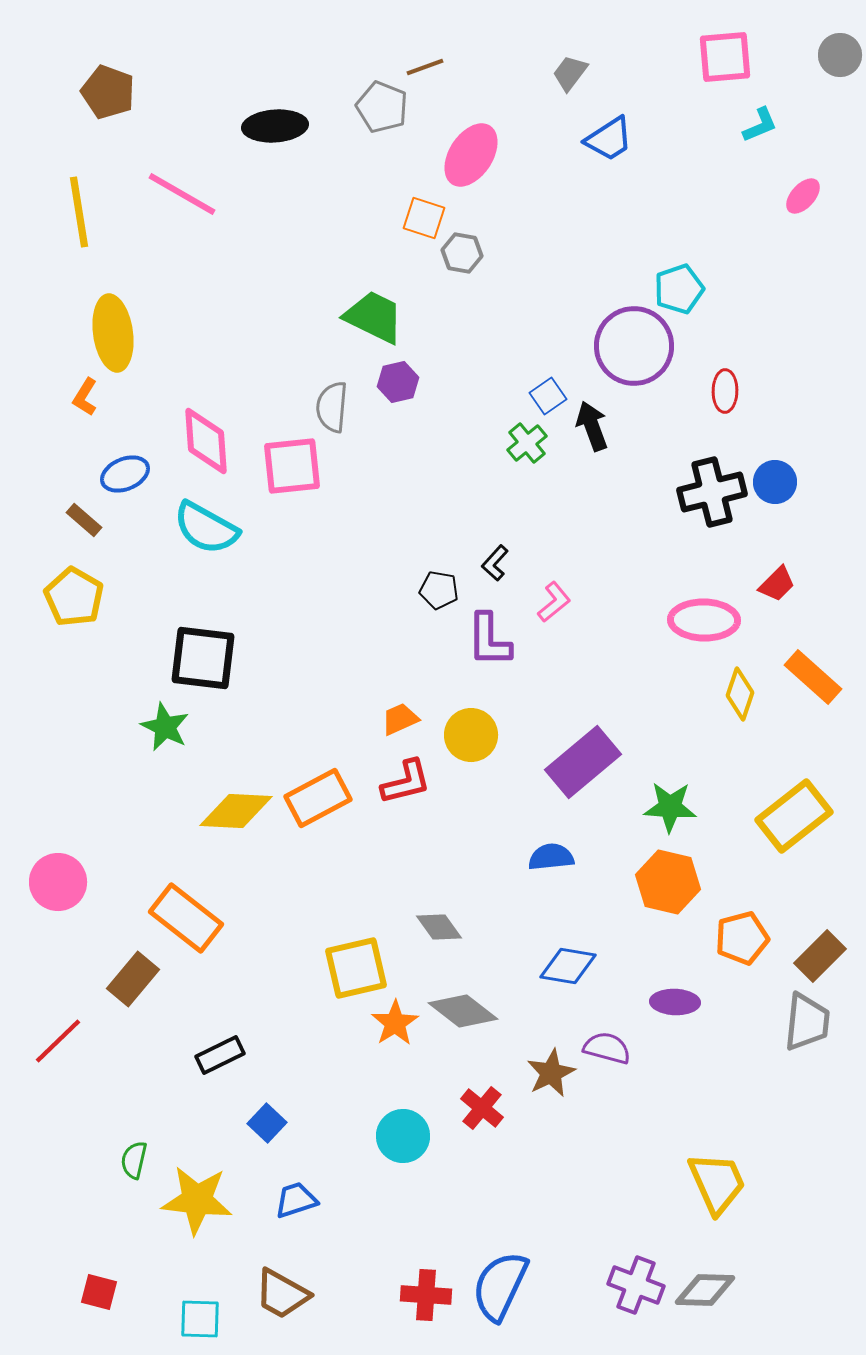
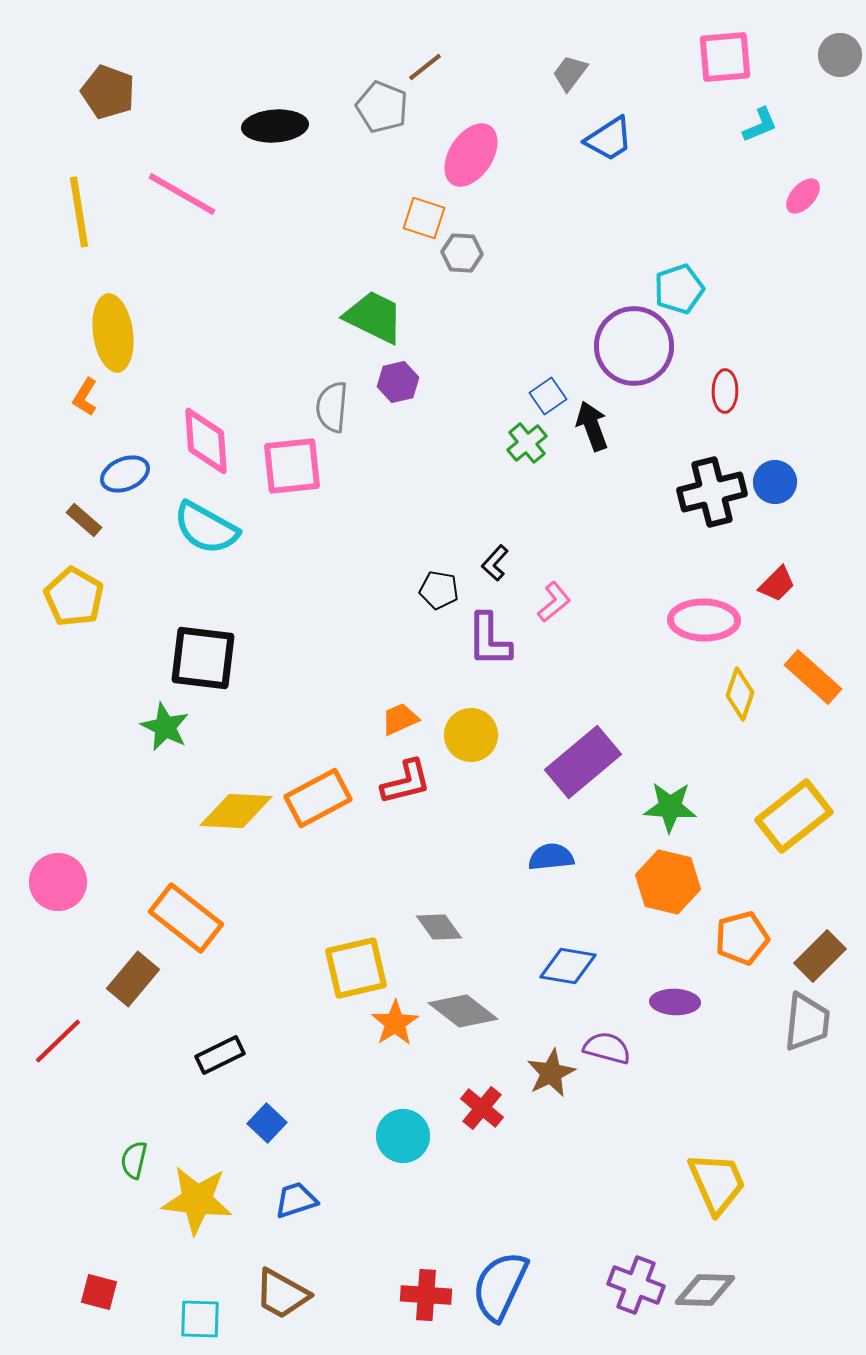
brown line at (425, 67): rotated 18 degrees counterclockwise
gray hexagon at (462, 253): rotated 6 degrees counterclockwise
